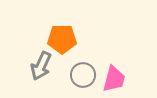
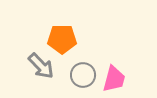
gray arrow: rotated 68 degrees counterclockwise
